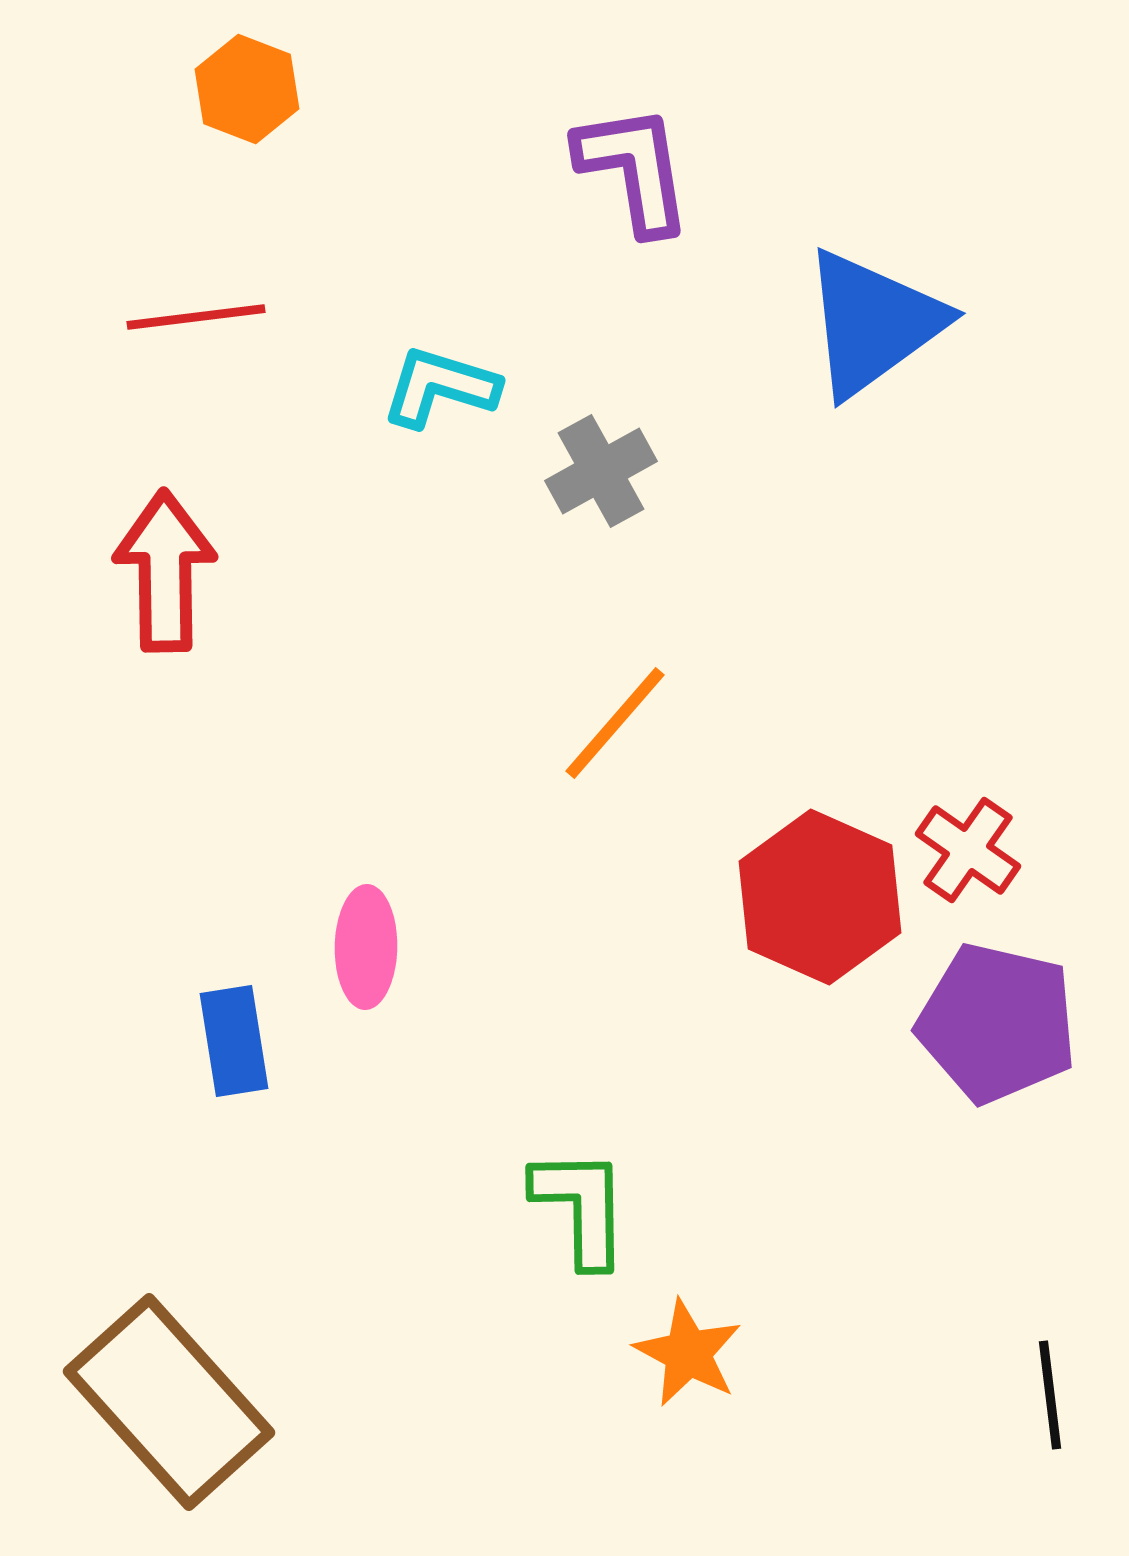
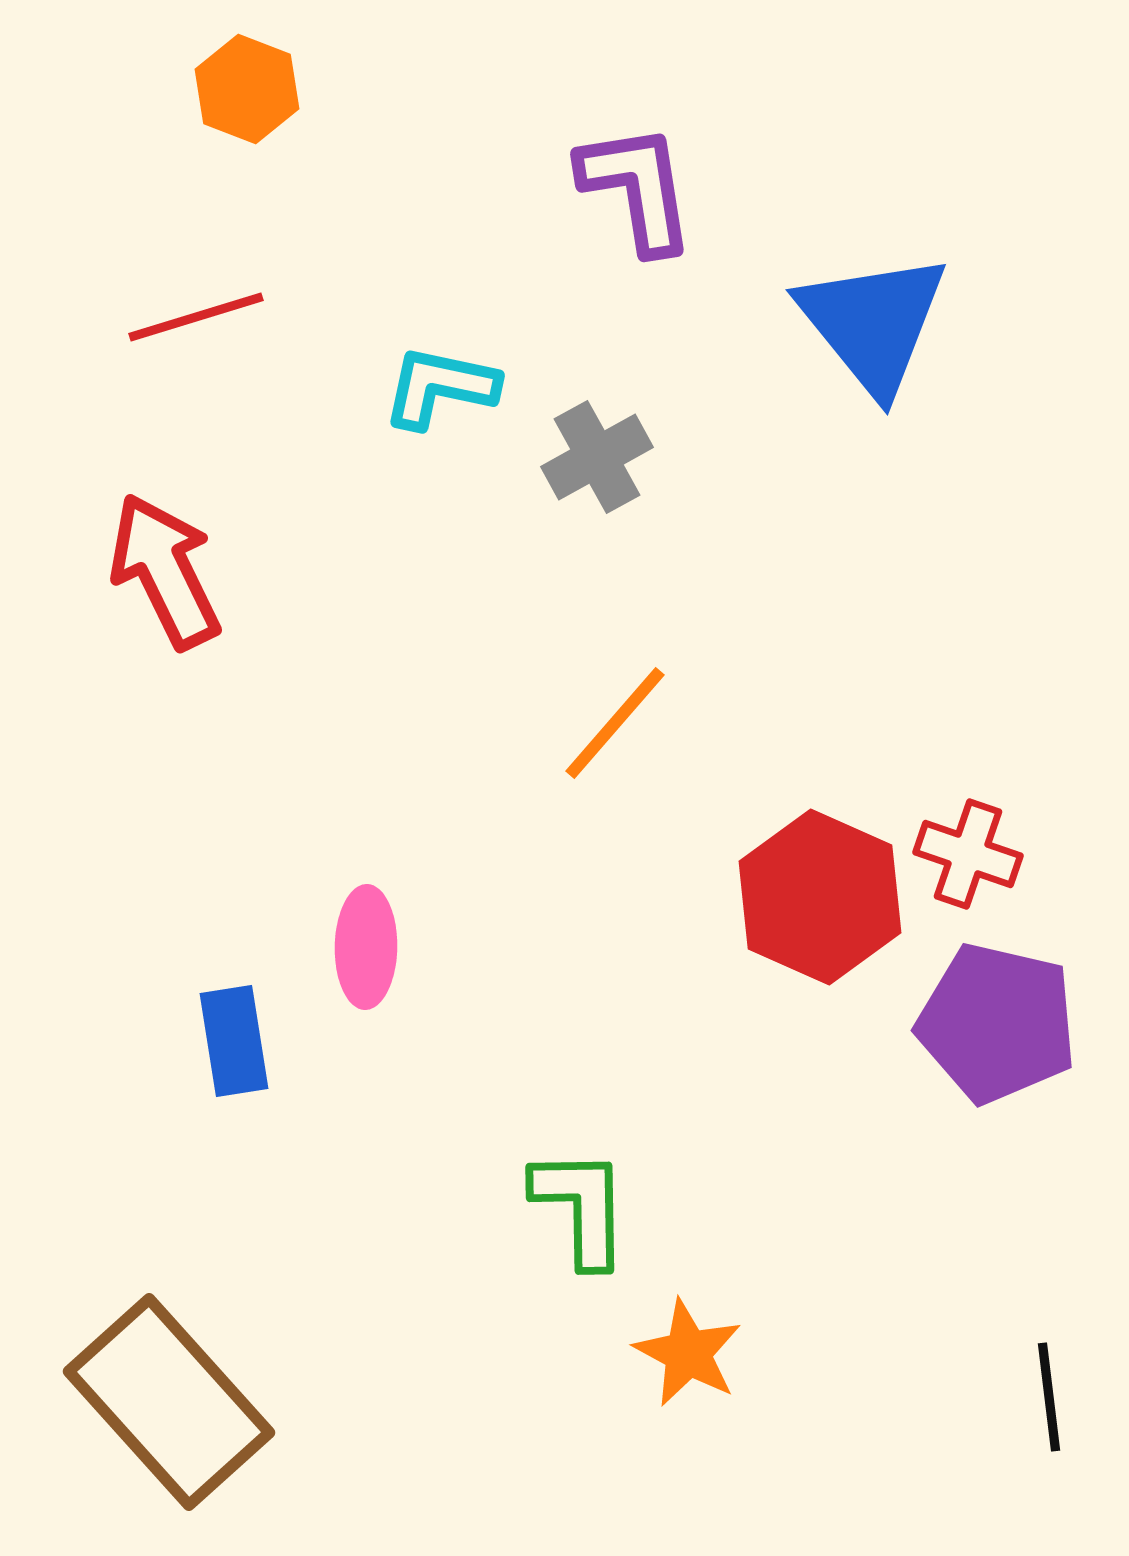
purple L-shape: moved 3 px right, 19 px down
red line: rotated 10 degrees counterclockwise
blue triangle: rotated 33 degrees counterclockwise
cyan L-shape: rotated 5 degrees counterclockwise
gray cross: moved 4 px left, 14 px up
red arrow: rotated 25 degrees counterclockwise
red cross: moved 4 px down; rotated 16 degrees counterclockwise
black line: moved 1 px left, 2 px down
